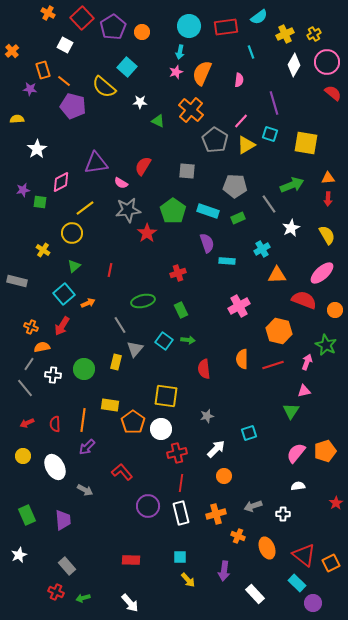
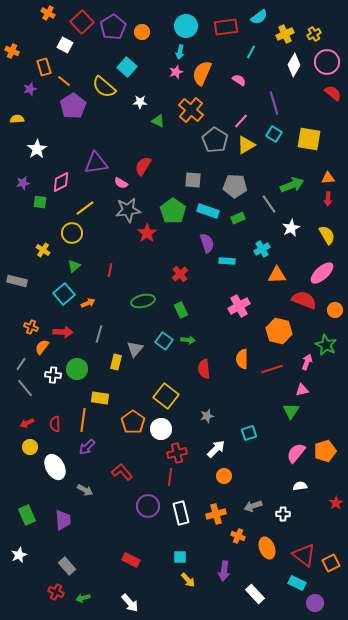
red square at (82, 18): moved 4 px down
cyan circle at (189, 26): moved 3 px left
orange cross at (12, 51): rotated 24 degrees counterclockwise
cyan line at (251, 52): rotated 48 degrees clockwise
orange rectangle at (43, 70): moved 1 px right, 3 px up
pink semicircle at (239, 80): rotated 64 degrees counterclockwise
purple star at (30, 89): rotated 24 degrees counterclockwise
purple pentagon at (73, 106): rotated 25 degrees clockwise
cyan square at (270, 134): moved 4 px right; rotated 14 degrees clockwise
yellow square at (306, 143): moved 3 px right, 4 px up
gray square at (187, 171): moved 6 px right, 9 px down
purple star at (23, 190): moved 7 px up
red cross at (178, 273): moved 2 px right, 1 px down; rotated 21 degrees counterclockwise
gray line at (120, 325): moved 21 px left, 9 px down; rotated 48 degrees clockwise
red arrow at (62, 326): moved 1 px right, 6 px down; rotated 120 degrees counterclockwise
orange semicircle at (42, 347): rotated 42 degrees counterclockwise
gray line at (29, 364): moved 8 px left
red line at (273, 365): moved 1 px left, 4 px down
green circle at (84, 369): moved 7 px left
pink triangle at (304, 391): moved 2 px left, 1 px up
yellow square at (166, 396): rotated 30 degrees clockwise
yellow rectangle at (110, 405): moved 10 px left, 7 px up
yellow circle at (23, 456): moved 7 px right, 9 px up
red line at (181, 483): moved 11 px left, 6 px up
white semicircle at (298, 486): moved 2 px right
red rectangle at (131, 560): rotated 24 degrees clockwise
cyan rectangle at (297, 583): rotated 18 degrees counterclockwise
purple circle at (313, 603): moved 2 px right
